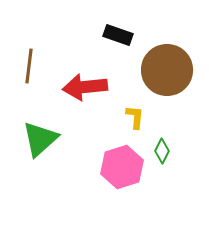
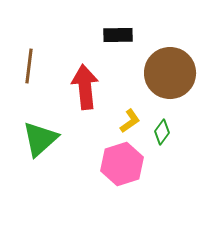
black rectangle: rotated 20 degrees counterclockwise
brown circle: moved 3 px right, 3 px down
red arrow: rotated 90 degrees clockwise
yellow L-shape: moved 5 px left, 4 px down; rotated 50 degrees clockwise
green diamond: moved 19 px up; rotated 10 degrees clockwise
pink hexagon: moved 3 px up
